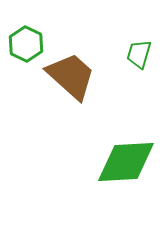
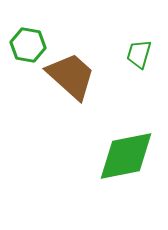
green hexagon: moved 2 px right, 1 px down; rotated 16 degrees counterclockwise
green diamond: moved 6 px up; rotated 8 degrees counterclockwise
